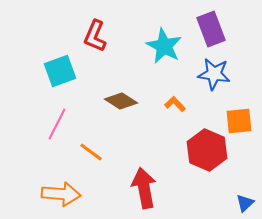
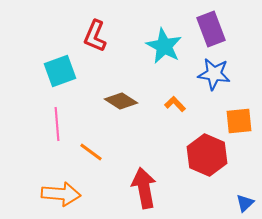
pink line: rotated 32 degrees counterclockwise
red hexagon: moved 5 px down
